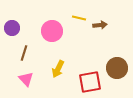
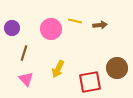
yellow line: moved 4 px left, 3 px down
pink circle: moved 1 px left, 2 px up
